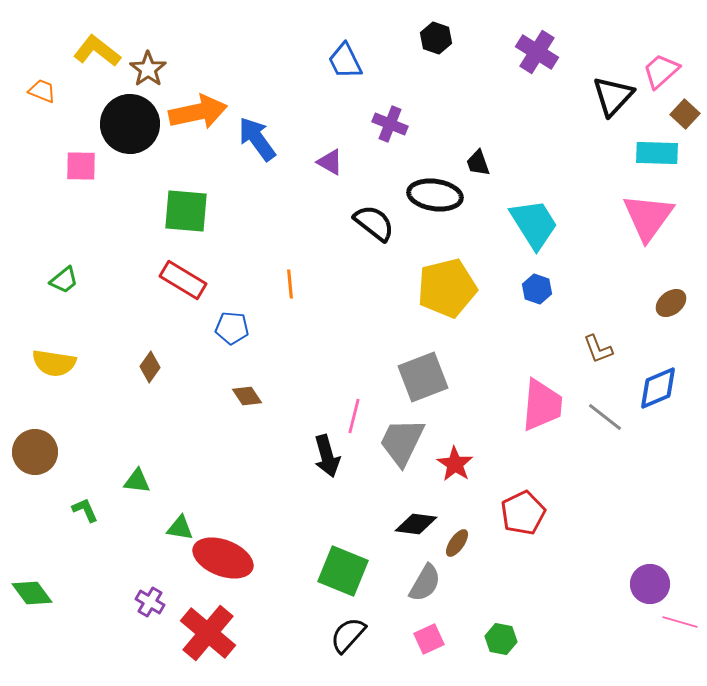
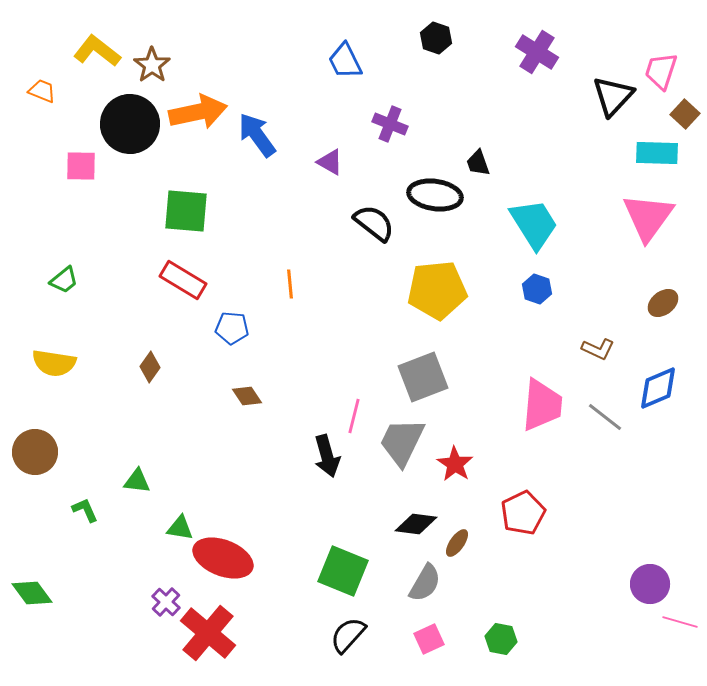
brown star at (148, 69): moved 4 px right, 4 px up
pink trapezoid at (661, 71): rotated 30 degrees counterclockwise
blue arrow at (257, 139): moved 4 px up
yellow pentagon at (447, 288): moved 10 px left, 2 px down; rotated 8 degrees clockwise
brown ellipse at (671, 303): moved 8 px left
brown L-shape at (598, 349): rotated 44 degrees counterclockwise
purple cross at (150, 602): moved 16 px right; rotated 12 degrees clockwise
